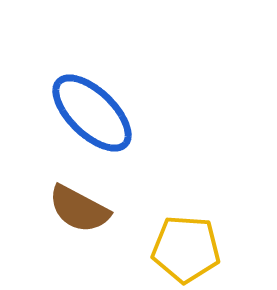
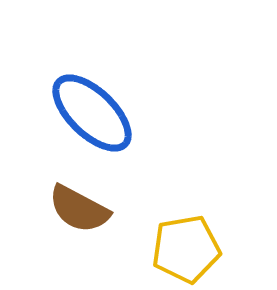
yellow pentagon: rotated 14 degrees counterclockwise
